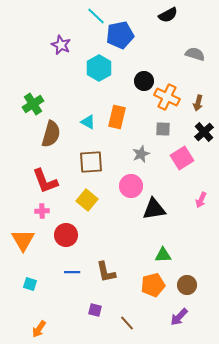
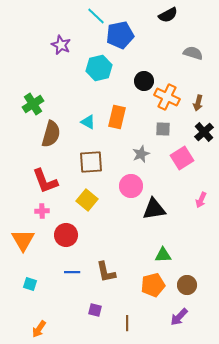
gray semicircle: moved 2 px left, 1 px up
cyan hexagon: rotated 15 degrees clockwise
brown line: rotated 42 degrees clockwise
